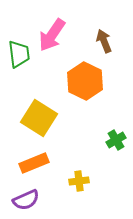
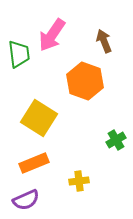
orange hexagon: rotated 6 degrees counterclockwise
